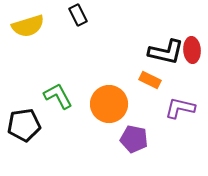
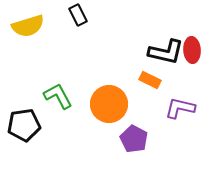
purple pentagon: rotated 16 degrees clockwise
